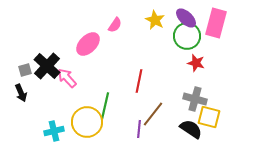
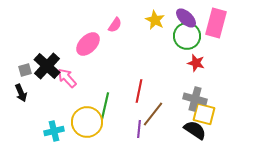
red line: moved 10 px down
yellow square: moved 5 px left, 3 px up
black semicircle: moved 4 px right, 1 px down
